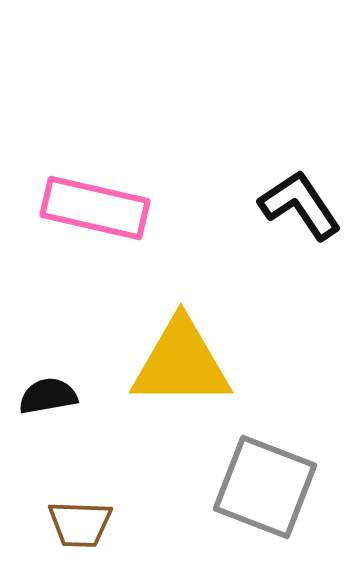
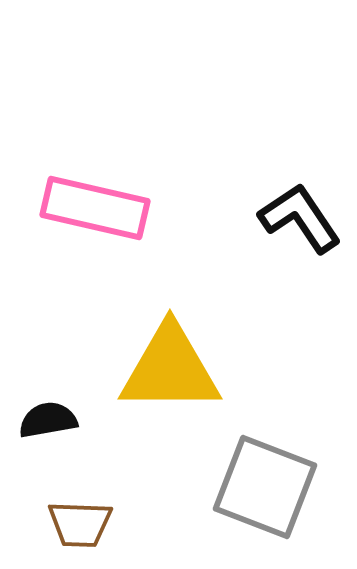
black L-shape: moved 13 px down
yellow triangle: moved 11 px left, 6 px down
black semicircle: moved 24 px down
